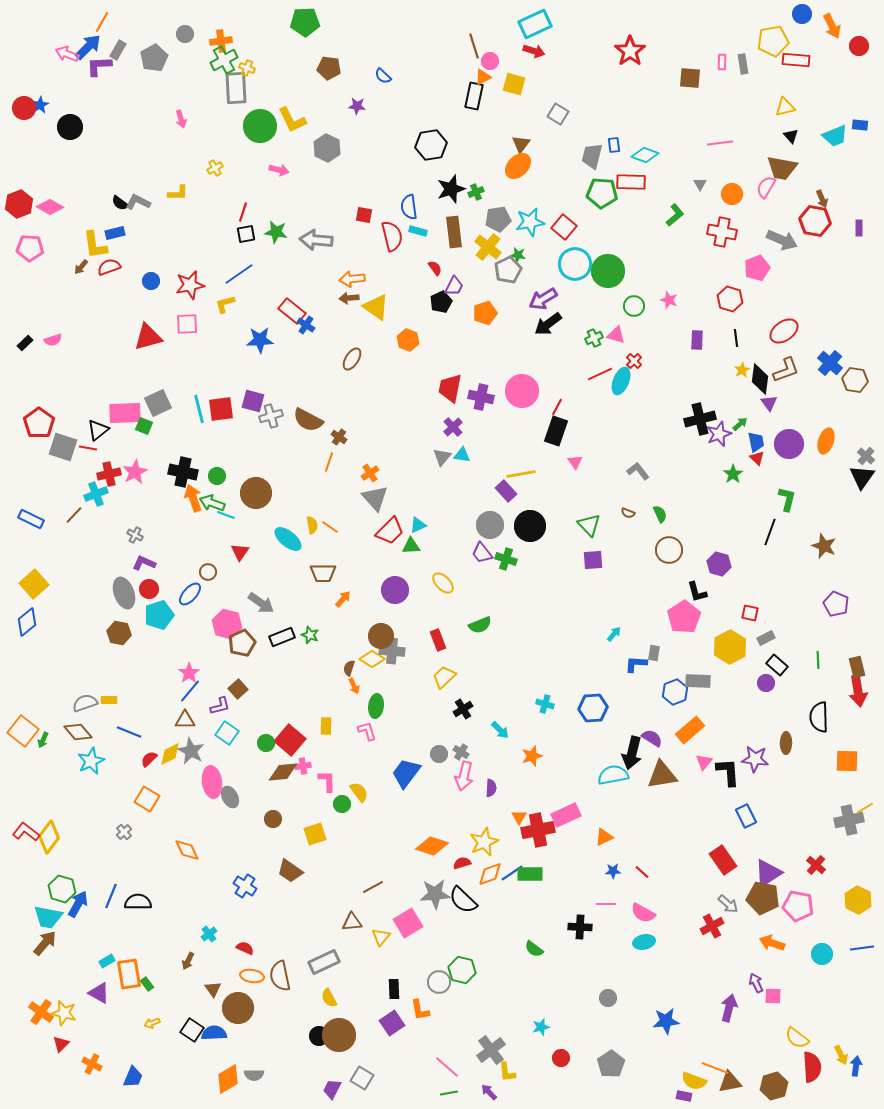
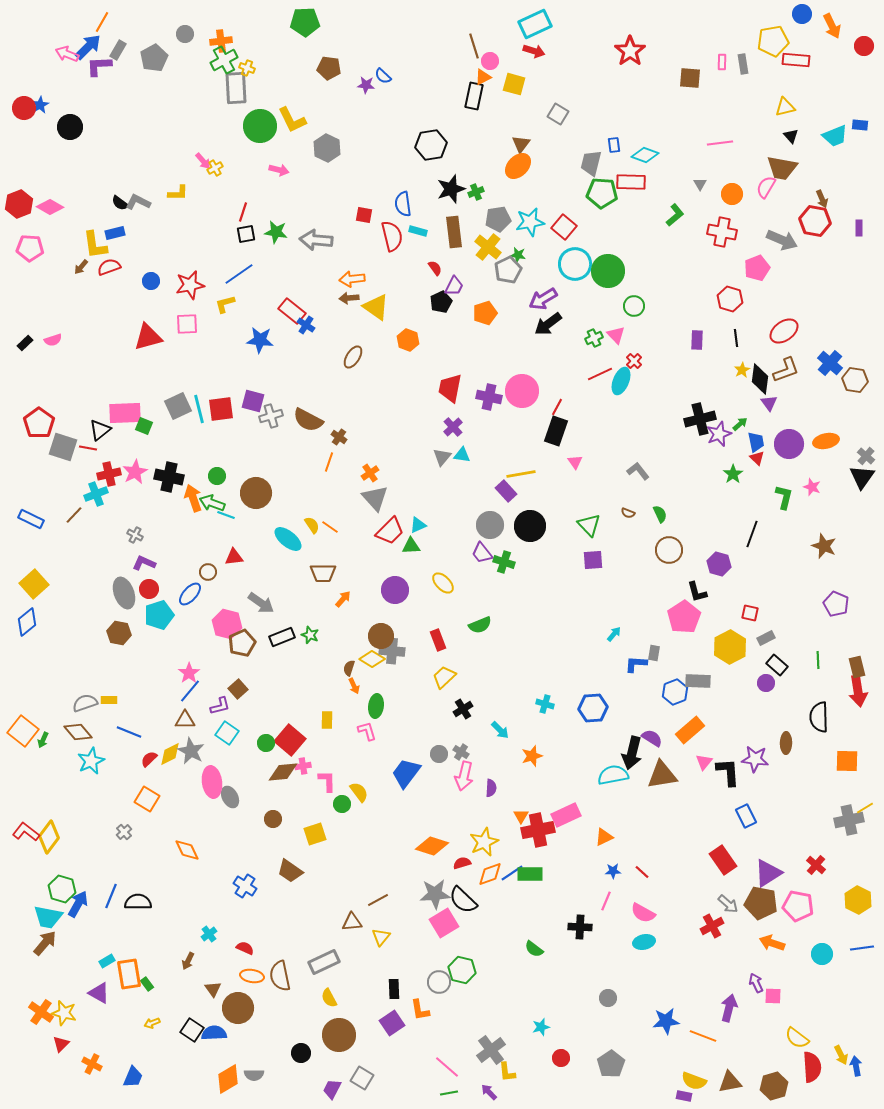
red circle at (859, 46): moved 5 px right
purple star at (357, 106): moved 9 px right, 21 px up
pink arrow at (181, 119): moved 22 px right, 42 px down; rotated 24 degrees counterclockwise
gray trapezoid at (592, 156): moved 1 px left, 7 px down
blue semicircle at (409, 207): moved 6 px left, 3 px up
pink star at (669, 300): moved 143 px right, 187 px down
pink triangle at (616, 335): rotated 30 degrees clockwise
blue star at (260, 340): rotated 8 degrees clockwise
brown ellipse at (352, 359): moved 1 px right, 2 px up
purple cross at (481, 397): moved 8 px right
gray square at (158, 403): moved 20 px right, 3 px down
black triangle at (98, 430): moved 2 px right
orange ellipse at (826, 441): rotated 60 degrees clockwise
black cross at (183, 472): moved 14 px left, 5 px down
green L-shape at (787, 499): moved 3 px left, 2 px up
yellow semicircle at (312, 525): rotated 24 degrees counterclockwise
black line at (770, 532): moved 18 px left, 2 px down
red triangle at (240, 552): moved 6 px left, 5 px down; rotated 48 degrees clockwise
green cross at (506, 559): moved 2 px left, 3 px down
yellow rectangle at (326, 726): moved 1 px right, 6 px up
orange triangle at (519, 817): moved 2 px right, 1 px up
brown line at (373, 887): moved 5 px right, 13 px down
brown pentagon at (763, 898): moved 2 px left, 5 px down
pink line at (606, 904): moved 3 px up; rotated 66 degrees counterclockwise
pink square at (408, 923): moved 36 px right
black circle at (319, 1036): moved 18 px left, 17 px down
blue arrow at (856, 1066): rotated 18 degrees counterclockwise
orange line at (715, 1068): moved 12 px left, 32 px up
